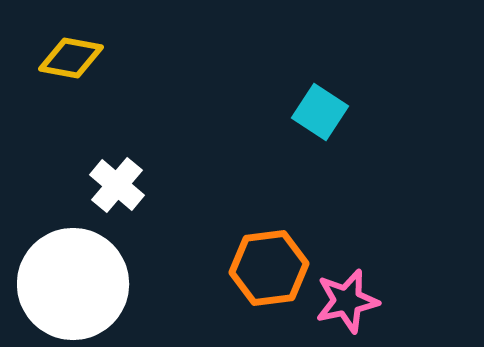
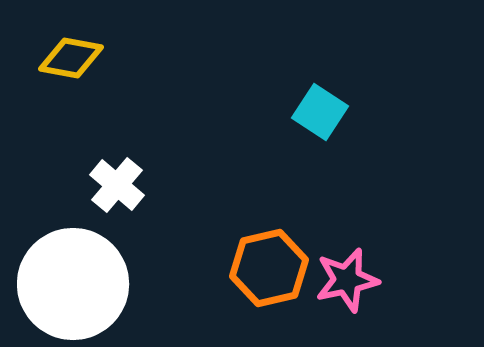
orange hexagon: rotated 6 degrees counterclockwise
pink star: moved 21 px up
